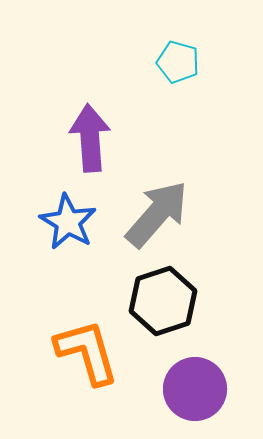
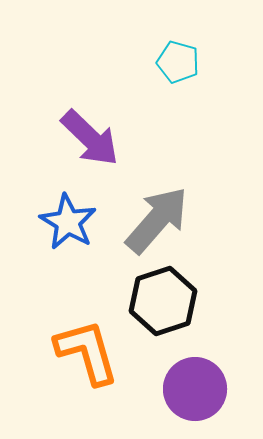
purple arrow: rotated 138 degrees clockwise
gray arrow: moved 6 px down
